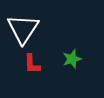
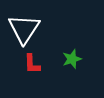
white triangle: moved 1 px right
